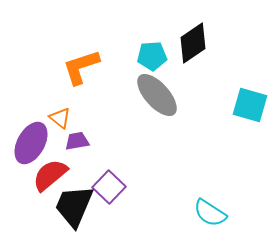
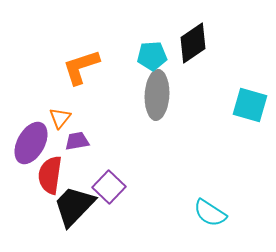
gray ellipse: rotated 45 degrees clockwise
orange triangle: rotated 30 degrees clockwise
red semicircle: rotated 42 degrees counterclockwise
black trapezoid: rotated 21 degrees clockwise
